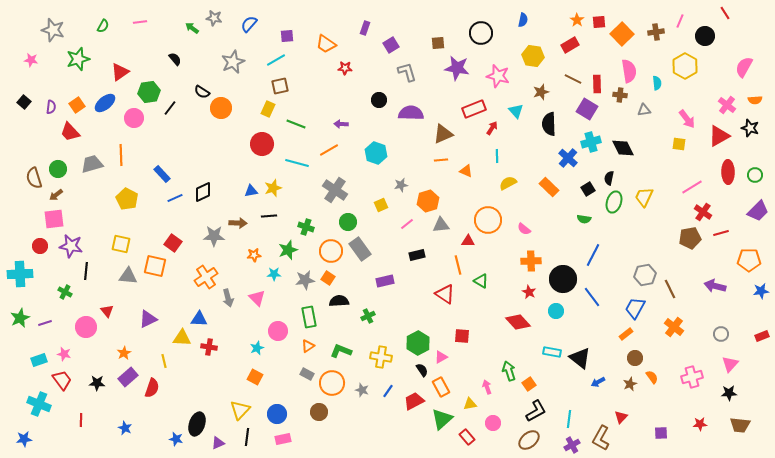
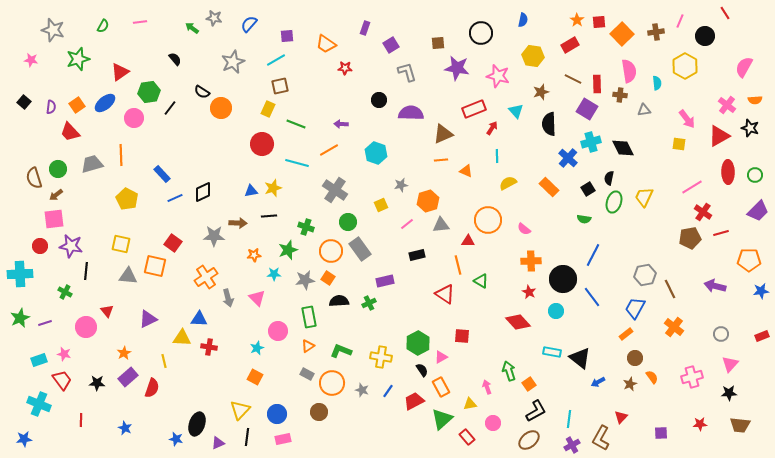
green cross at (368, 316): moved 1 px right, 13 px up
